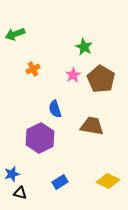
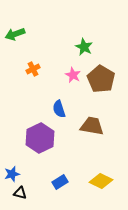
pink star: rotated 14 degrees counterclockwise
blue semicircle: moved 4 px right
yellow diamond: moved 7 px left
